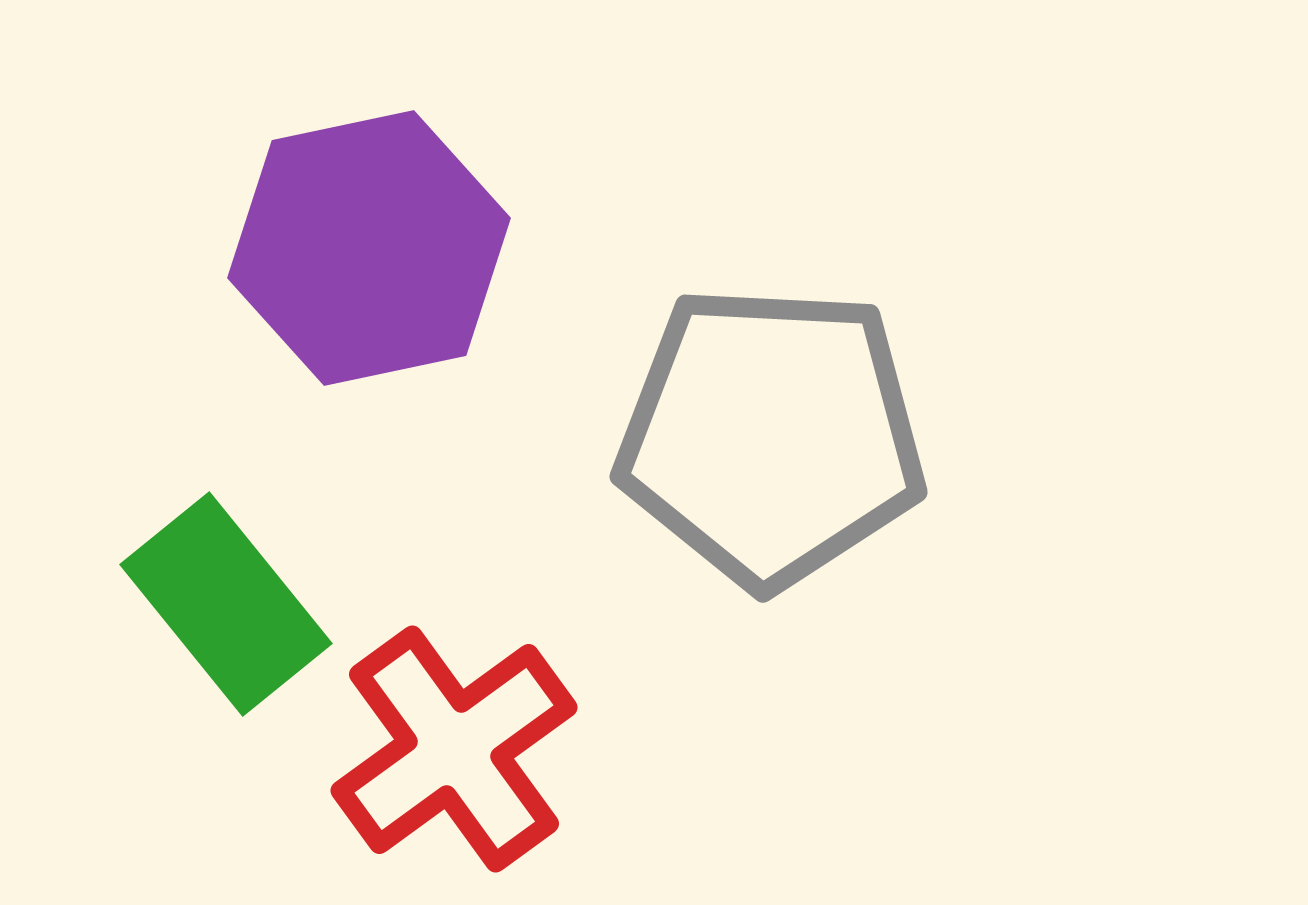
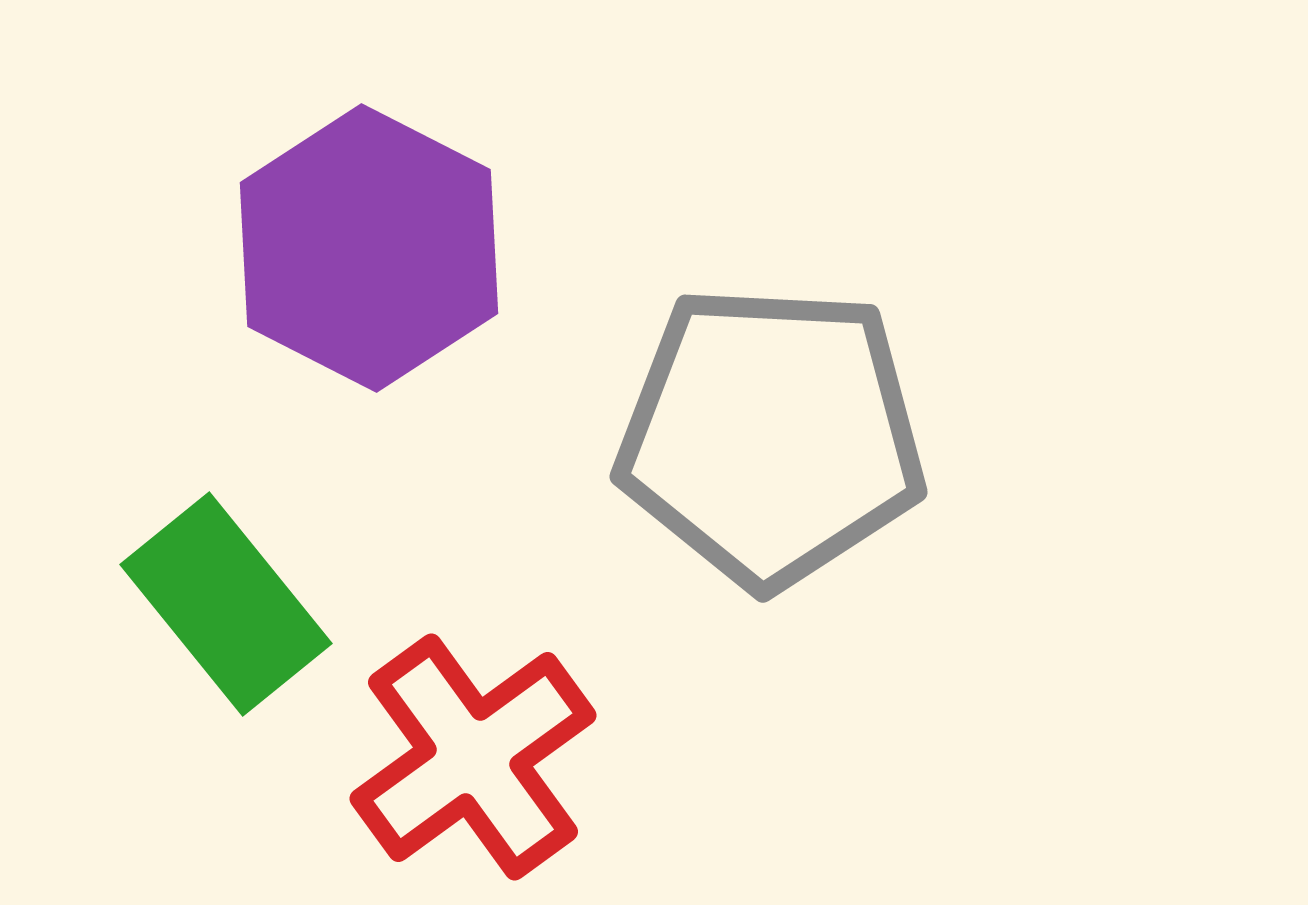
purple hexagon: rotated 21 degrees counterclockwise
red cross: moved 19 px right, 8 px down
